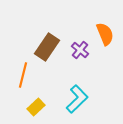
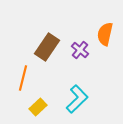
orange semicircle: rotated 145 degrees counterclockwise
orange line: moved 3 px down
yellow rectangle: moved 2 px right
